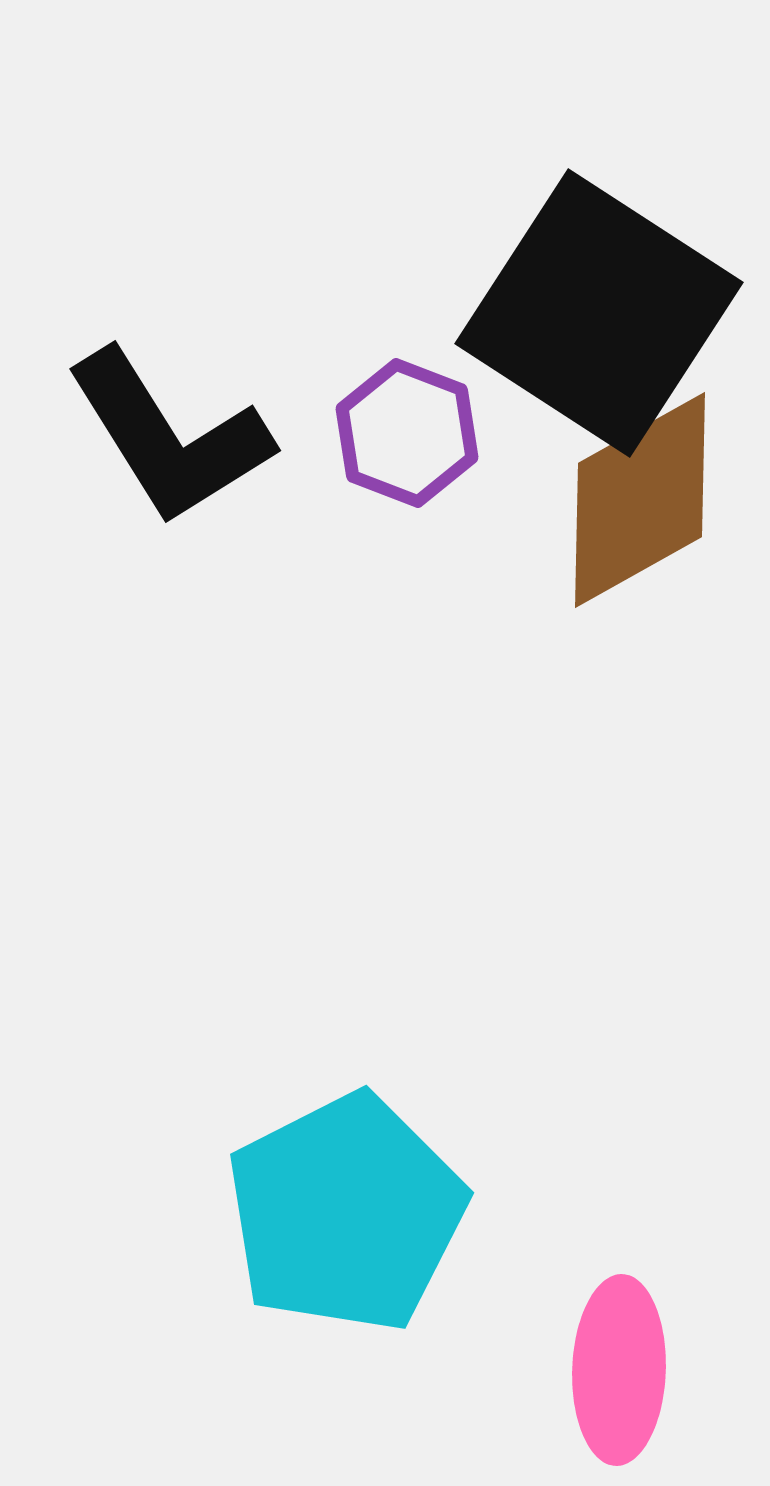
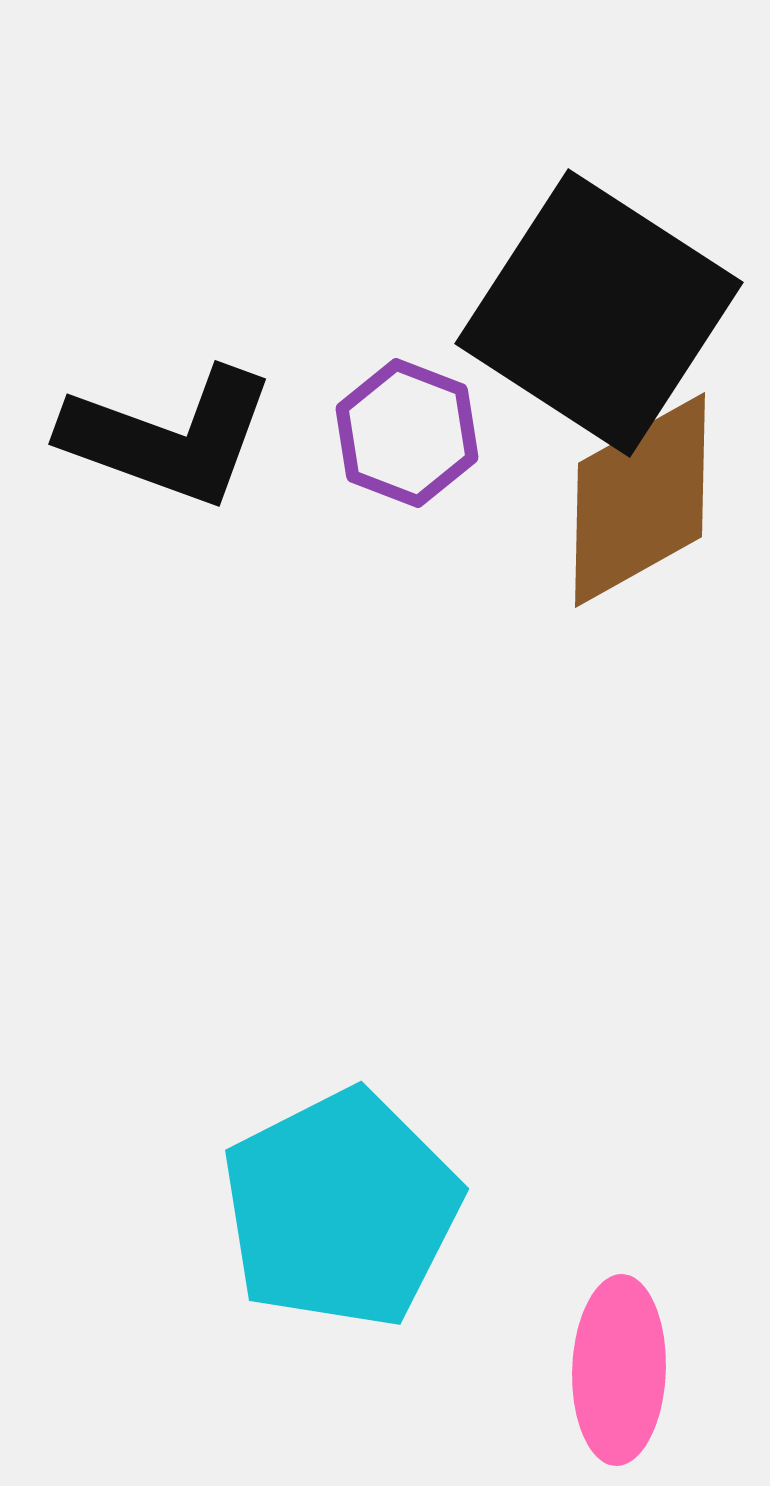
black L-shape: rotated 38 degrees counterclockwise
cyan pentagon: moved 5 px left, 4 px up
